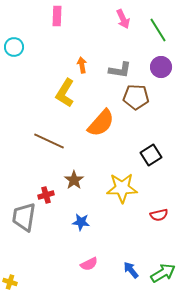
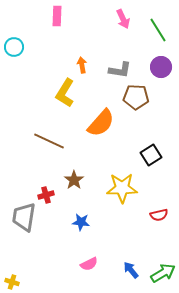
yellow cross: moved 2 px right
